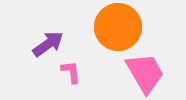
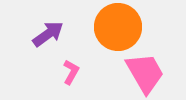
purple arrow: moved 10 px up
pink L-shape: rotated 35 degrees clockwise
